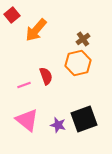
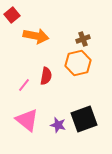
orange arrow: moved 6 px down; rotated 120 degrees counterclockwise
brown cross: rotated 16 degrees clockwise
red semicircle: rotated 30 degrees clockwise
pink line: rotated 32 degrees counterclockwise
